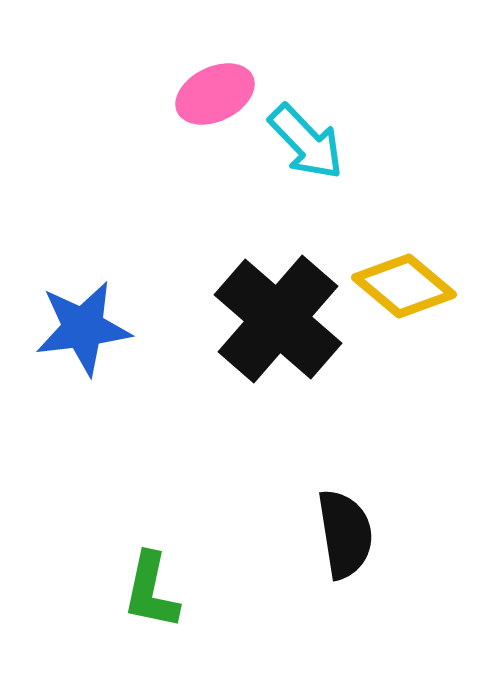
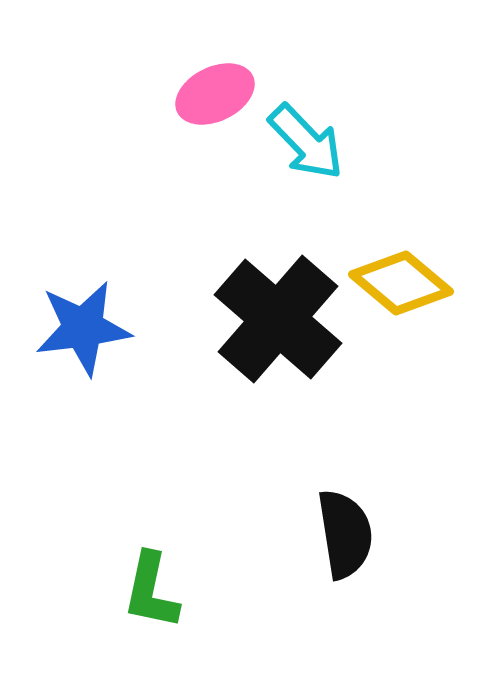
yellow diamond: moved 3 px left, 3 px up
